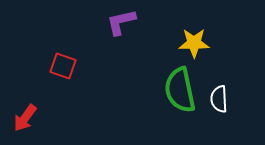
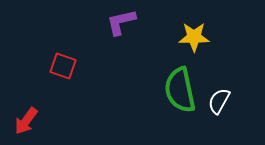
yellow star: moved 6 px up
white semicircle: moved 2 px down; rotated 32 degrees clockwise
red arrow: moved 1 px right, 3 px down
